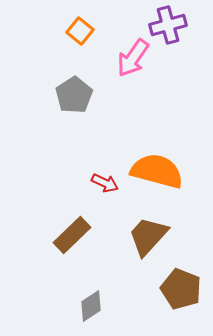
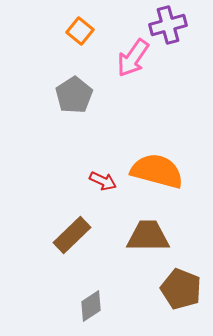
red arrow: moved 2 px left, 2 px up
brown trapezoid: rotated 48 degrees clockwise
